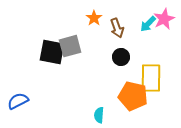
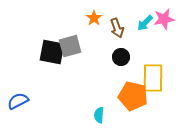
pink star: rotated 15 degrees clockwise
cyan arrow: moved 3 px left, 1 px up
yellow rectangle: moved 2 px right
